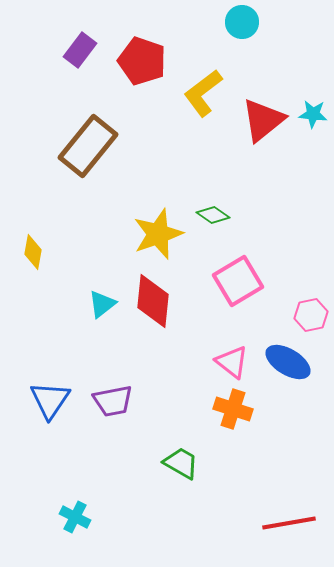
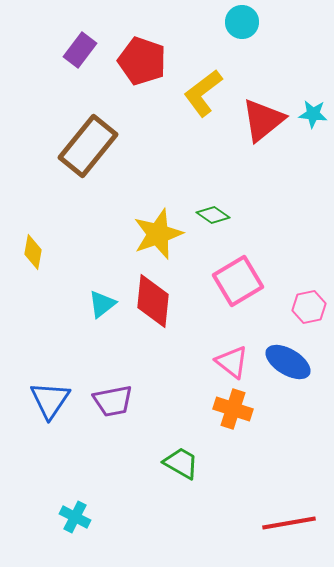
pink hexagon: moved 2 px left, 8 px up
